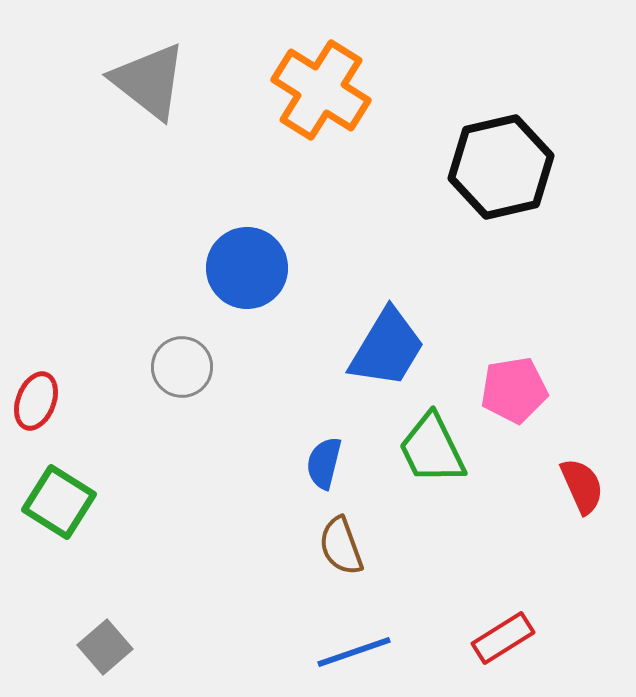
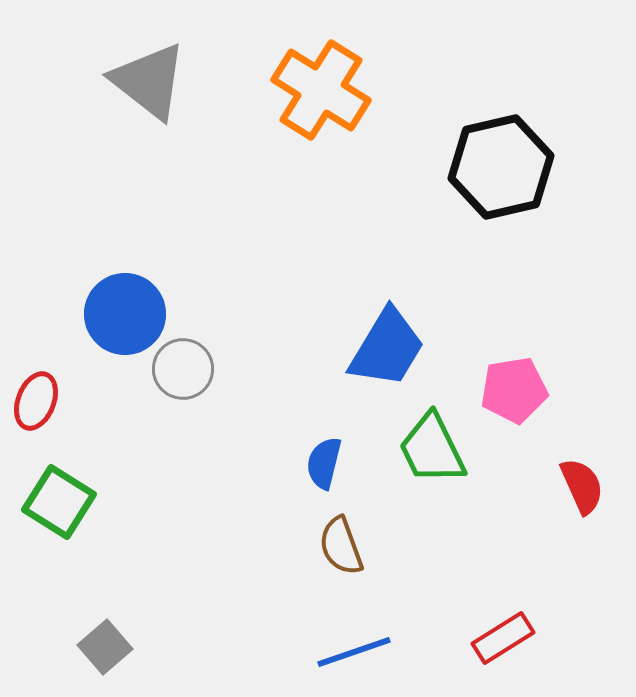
blue circle: moved 122 px left, 46 px down
gray circle: moved 1 px right, 2 px down
